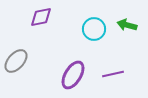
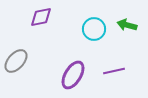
purple line: moved 1 px right, 3 px up
